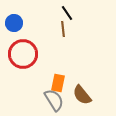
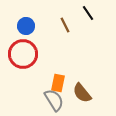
black line: moved 21 px right
blue circle: moved 12 px right, 3 px down
brown line: moved 2 px right, 4 px up; rotated 21 degrees counterclockwise
brown semicircle: moved 2 px up
